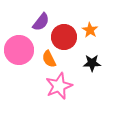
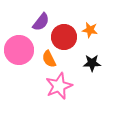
orange star: rotated 21 degrees counterclockwise
